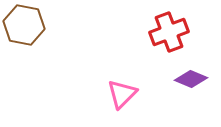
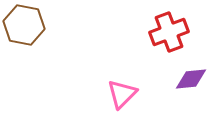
purple diamond: rotated 28 degrees counterclockwise
